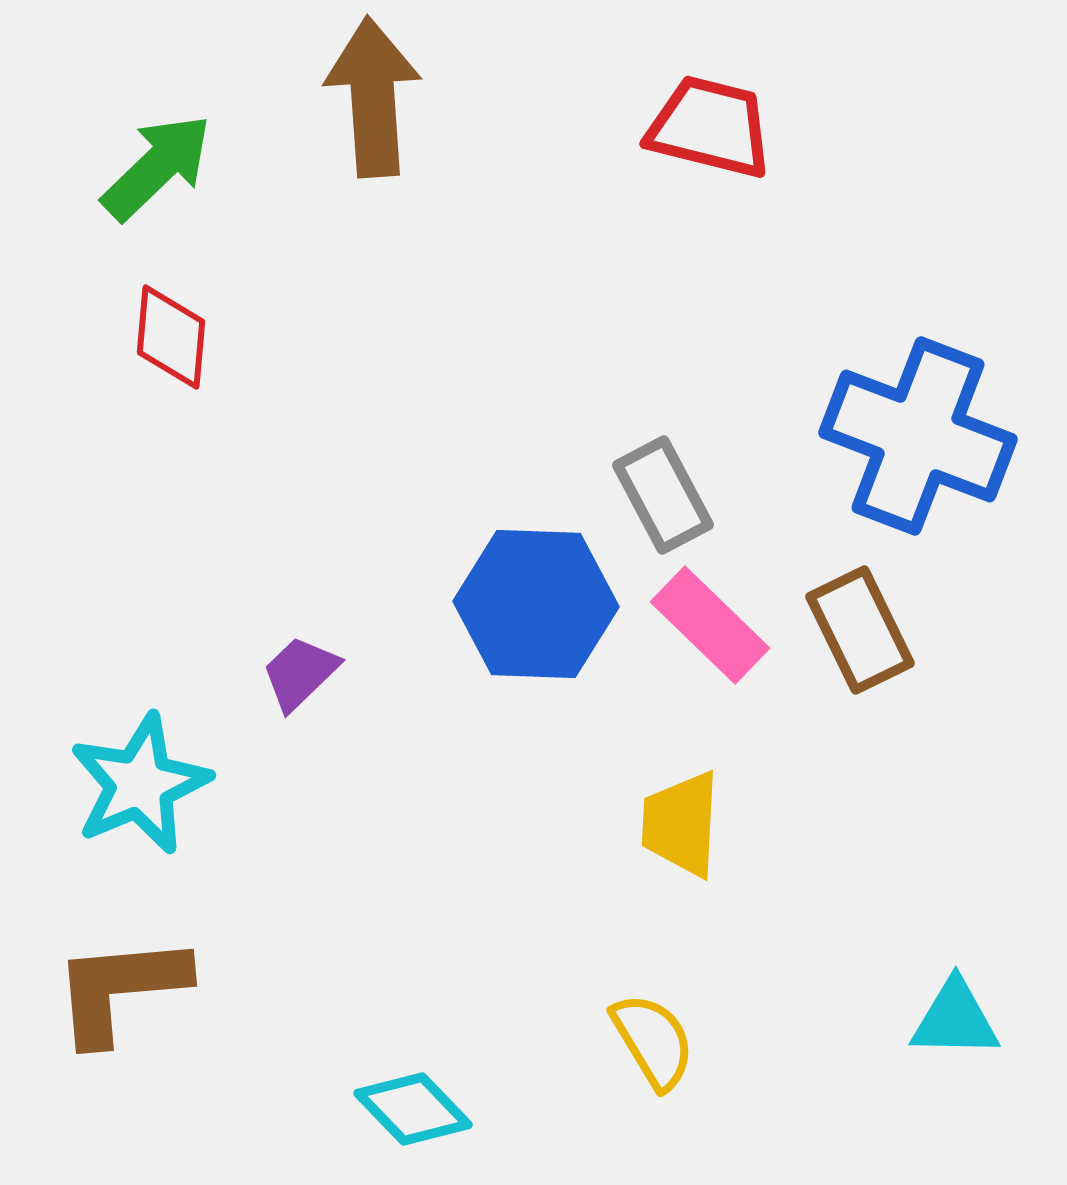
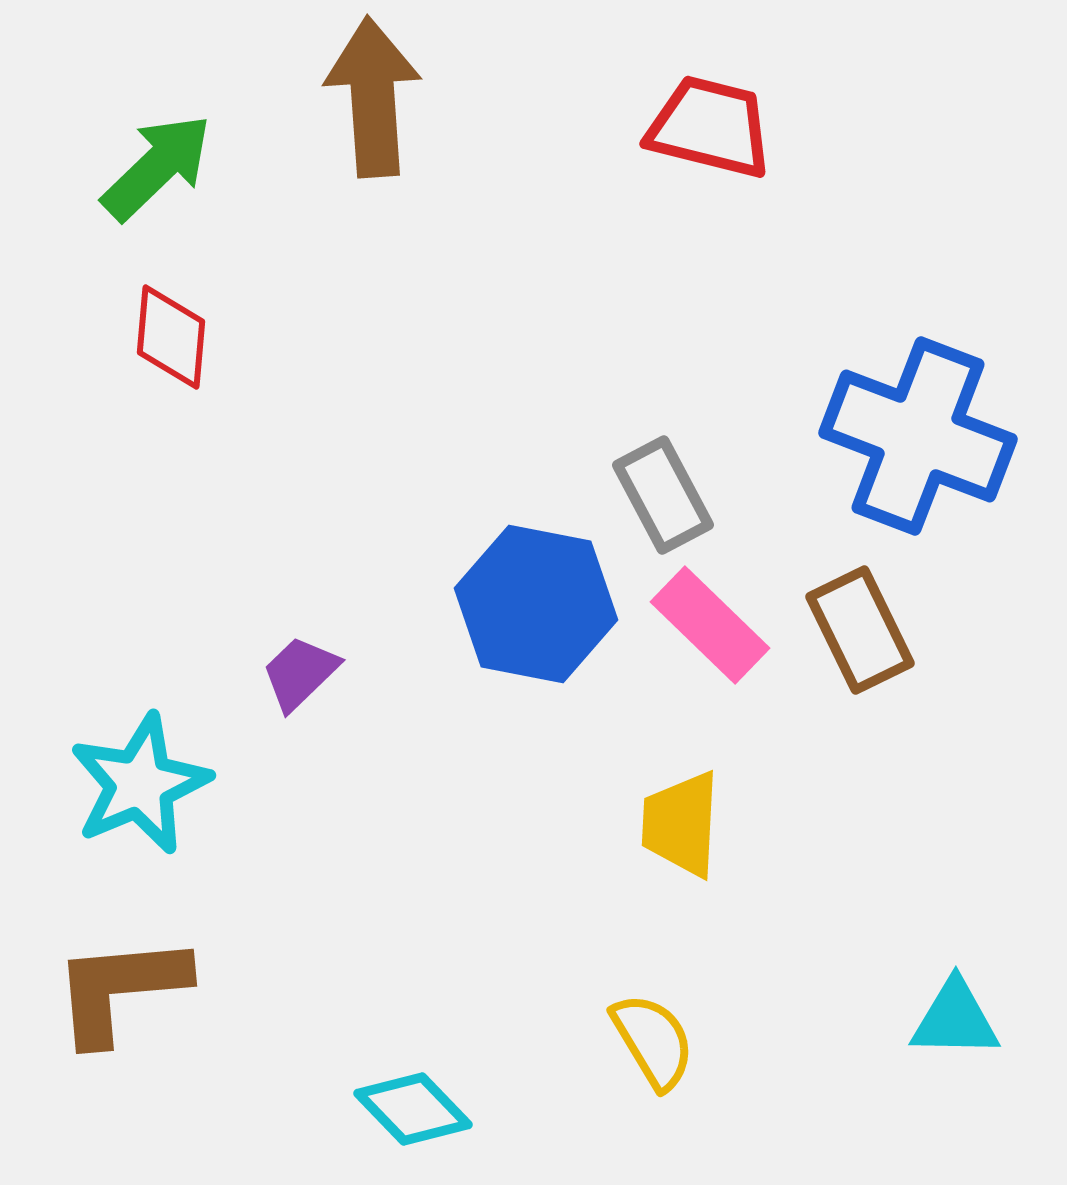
blue hexagon: rotated 9 degrees clockwise
